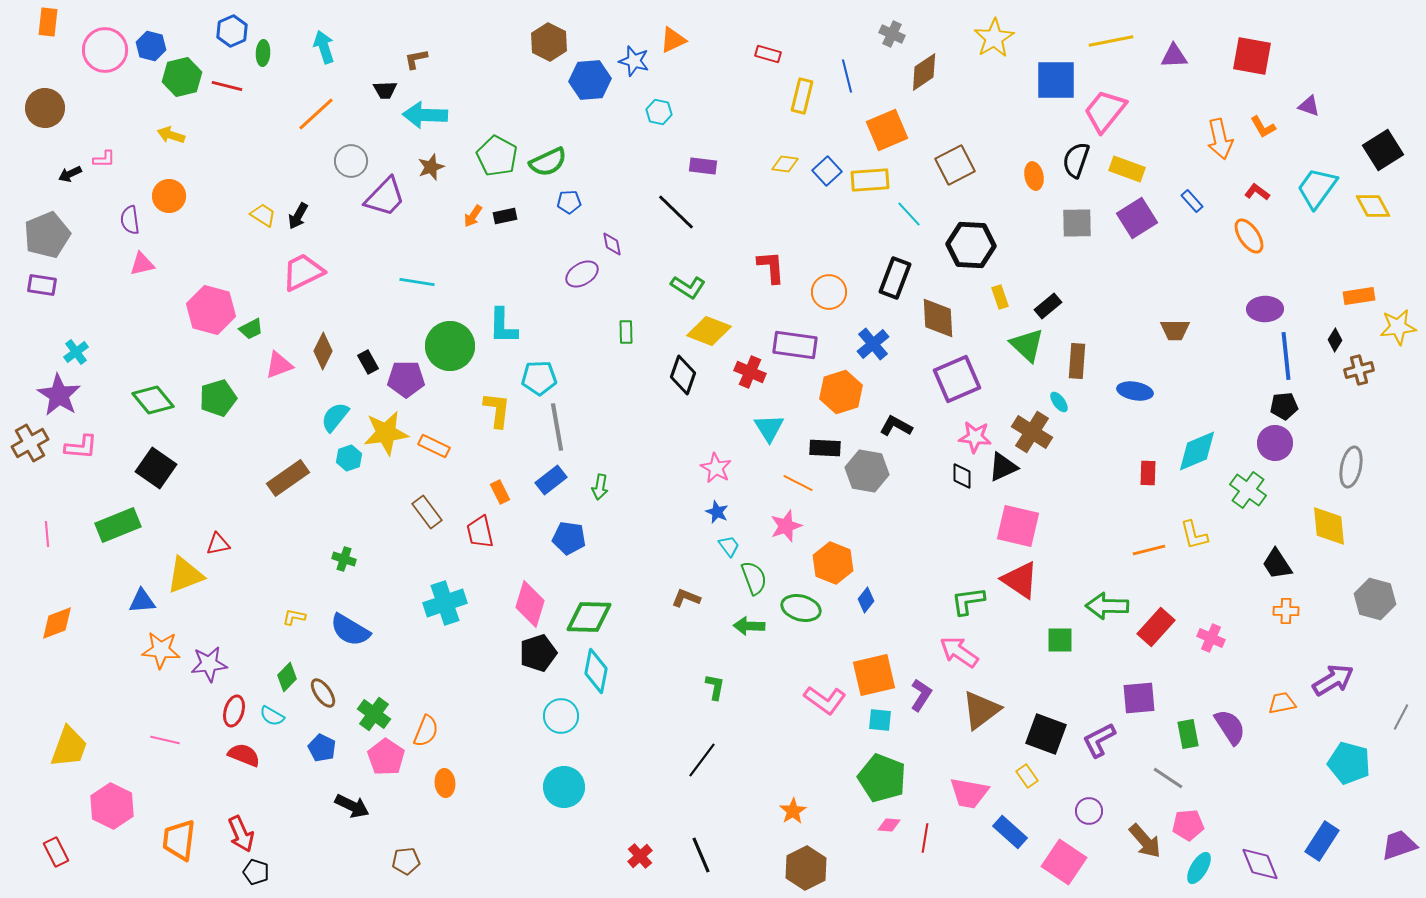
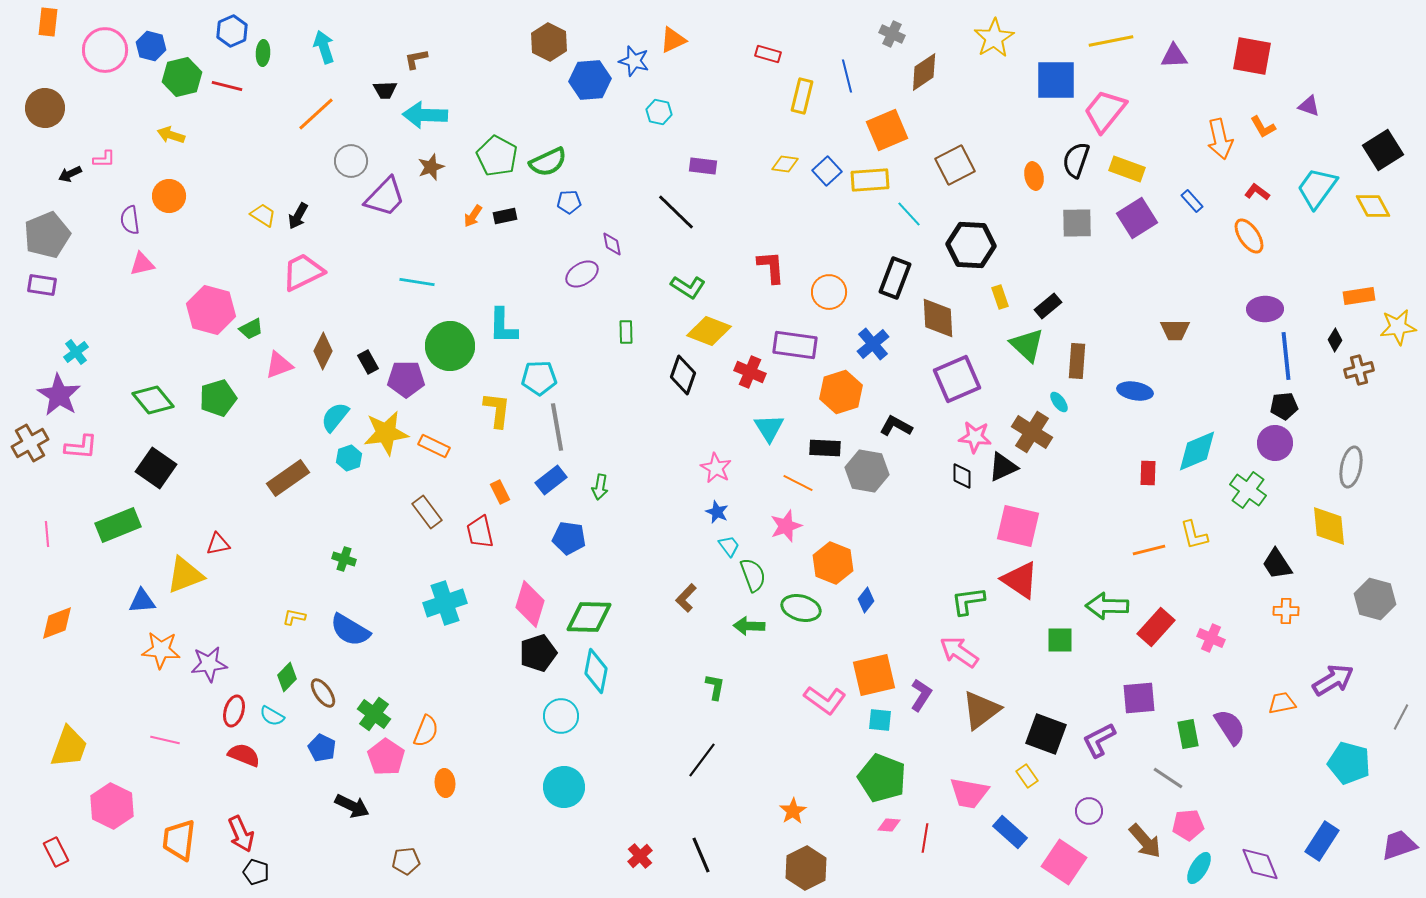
green semicircle at (754, 578): moved 1 px left, 3 px up
brown L-shape at (686, 598): rotated 68 degrees counterclockwise
